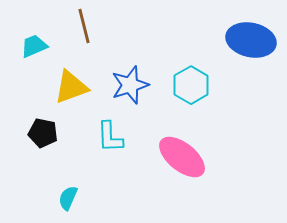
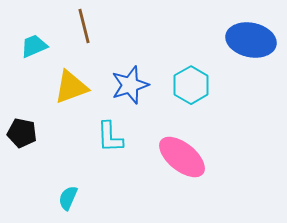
black pentagon: moved 21 px left
